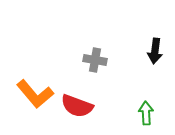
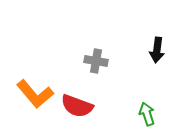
black arrow: moved 2 px right, 1 px up
gray cross: moved 1 px right, 1 px down
green arrow: moved 1 px right, 1 px down; rotated 15 degrees counterclockwise
